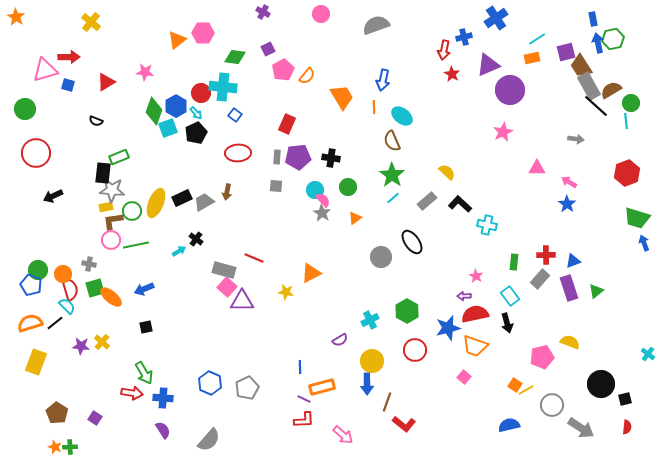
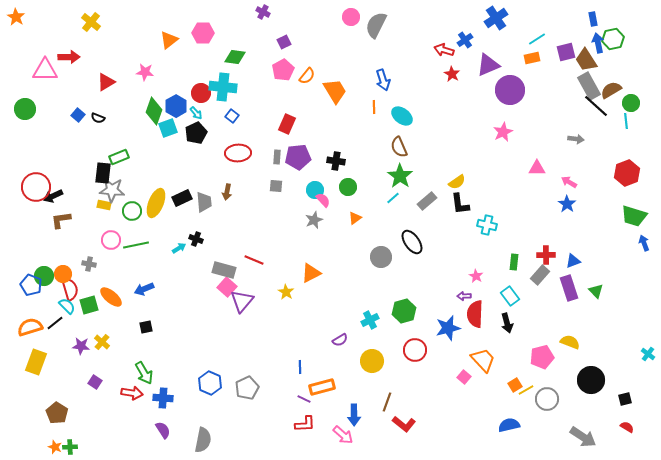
pink circle at (321, 14): moved 30 px right, 3 px down
gray semicircle at (376, 25): rotated 44 degrees counterclockwise
blue cross at (464, 37): moved 1 px right, 3 px down; rotated 21 degrees counterclockwise
orange triangle at (177, 40): moved 8 px left
purple square at (268, 49): moved 16 px right, 7 px up
red arrow at (444, 50): rotated 96 degrees clockwise
brown trapezoid at (581, 66): moved 5 px right, 6 px up
pink triangle at (45, 70): rotated 16 degrees clockwise
blue arrow at (383, 80): rotated 30 degrees counterclockwise
blue square at (68, 85): moved 10 px right, 30 px down; rotated 24 degrees clockwise
orange trapezoid at (342, 97): moved 7 px left, 6 px up
blue square at (235, 115): moved 3 px left, 1 px down
black semicircle at (96, 121): moved 2 px right, 3 px up
brown semicircle at (392, 141): moved 7 px right, 6 px down
red circle at (36, 153): moved 34 px down
black cross at (331, 158): moved 5 px right, 3 px down
yellow semicircle at (447, 172): moved 10 px right, 10 px down; rotated 102 degrees clockwise
green star at (392, 175): moved 8 px right, 1 px down
gray trapezoid at (204, 202): rotated 115 degrees clockwise
black L-shape at (460, 204): rotated 140 degrees counterclockwise
yellow rectangle at (106, 207): moved 2 px left, 2 px up; rotated 24 degrees clockwise
gray star at (322, 213): moved 8 px left, 7 px down; rotated 18 degrees clockwise
green trapezoid at (637, 218): moved 3 px left, 2 px up
brown L-shape at (113, 221): moved 52 px left, 1 px up
black cross at (196, 239): rotated 16 degrees counterclockwise
cyan arrow at (179, 251): moved 3 px up
red line at (254, 258): moved 2 px down
green circle at (38, 270): moved 6 px right, 6 px down
gray rectangle at (540, 279): moved 4 px up
green square at (95, 288): moved 6 px left, 17 px down
green triangle at (596, 291): rotated 35 degrees counterclockwise
yellow star at (286, 292): rotated 21 degrees clockwise
purple triangle at (242, 301): rotated 50 degrees counterclockwise
green hexagon at (407, 311): moved 3 px left; rotated 15 degrees clockwise
red semicircle at (475, 314): rotated 76 degrees counterclockwise
orange semicircle at (30, 323): moved 4 px down
orange trapezoid at (475, 346): moved 8 px right, 14 px down; rotated 152 degrees counterclockwise
blue arrow at (367, 384): moved 13 px left, 31 px down
black circle at (601, 384): moved 10 px left, 4 px up
orange square at (515, 385): rotated 24 degrees clockwise
gray circle at (552, 405): moved 5 px left, 6 px up
purple square at (95, 418): moved 36 px up
red L-shape at (304, 420): moved 1 px right, 4 px down
red semicircle at (627, 427): rotated 64 degrees counterclockwise
gray arrow at (581, 428): moved 2 px right, 9 px down
gray semicircle at (209, 440): moved 6 px left; rotated 30 degrees counterclockwise
